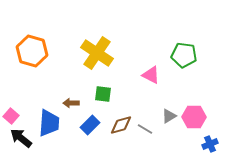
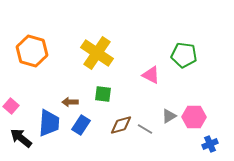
brown arrow: moved 1 px left, 1 px up
pink square: moved 10 px up
blue rectangle: moved 9 px left; rotated 12 degrees counterclockwise
